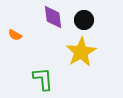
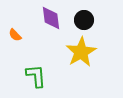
purple diamond: moved 2 px left, 1 px down
orange semicircle: rotated 16 degrees clockwise
green L-shape: moved 7 px left, 3 px up
